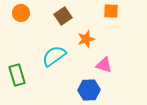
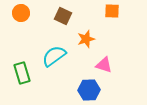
orange square: moved 1 px right
brown square: rotated 30 degrees counterclockwise
green rectangle: moved 5 px right, 2 px up
